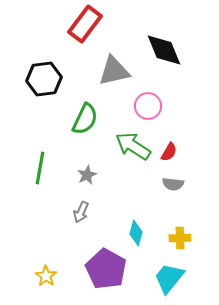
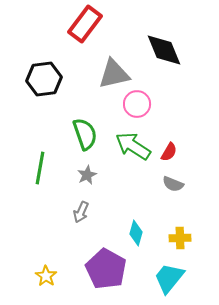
gray triangle: moved 3 px down
pink circle: moved 11 px left, 2 px up
green semicircle: moved 15 px down; rotated 44 degrees counterclockwise
gray semicircle: rotated 15 degrees clockwise
